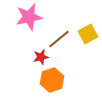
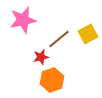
pink star: moved 6 px left, 3 px down
